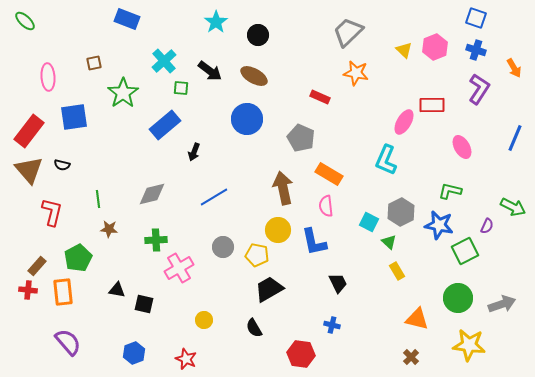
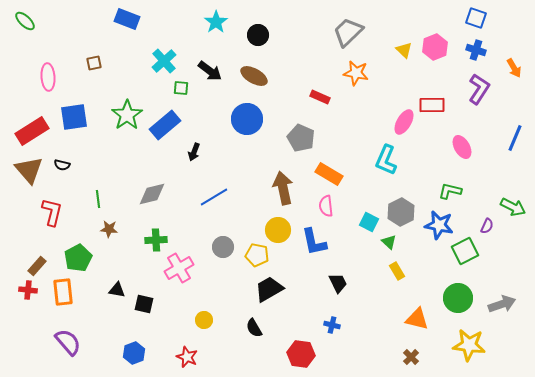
green star at (123, 93): moved 4 px right, 22 px down
red rectangle at (29, 131): moved 3 px right; rotated 20 degrees clockwise
red star at (186, 359): moved 1 px right, 2 px up
